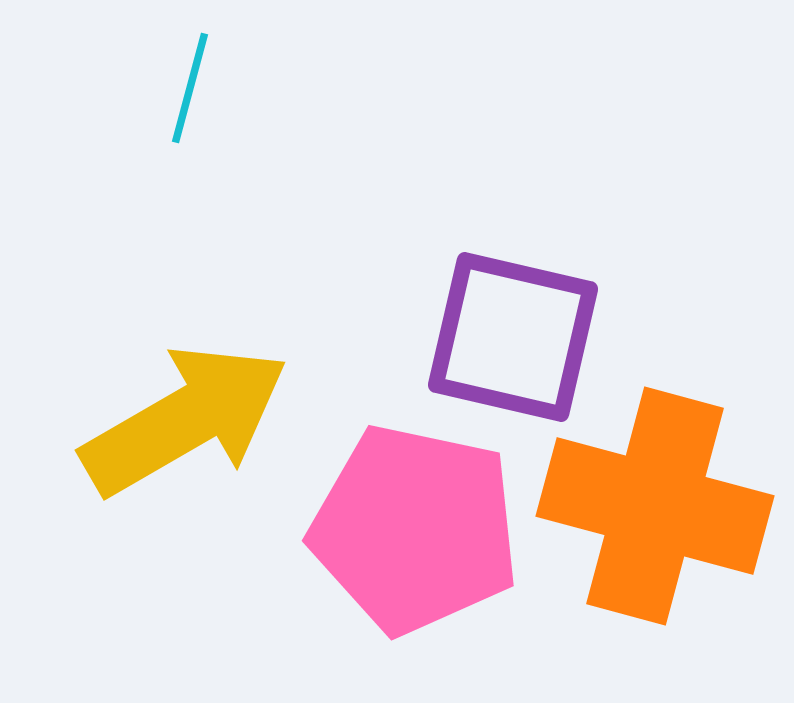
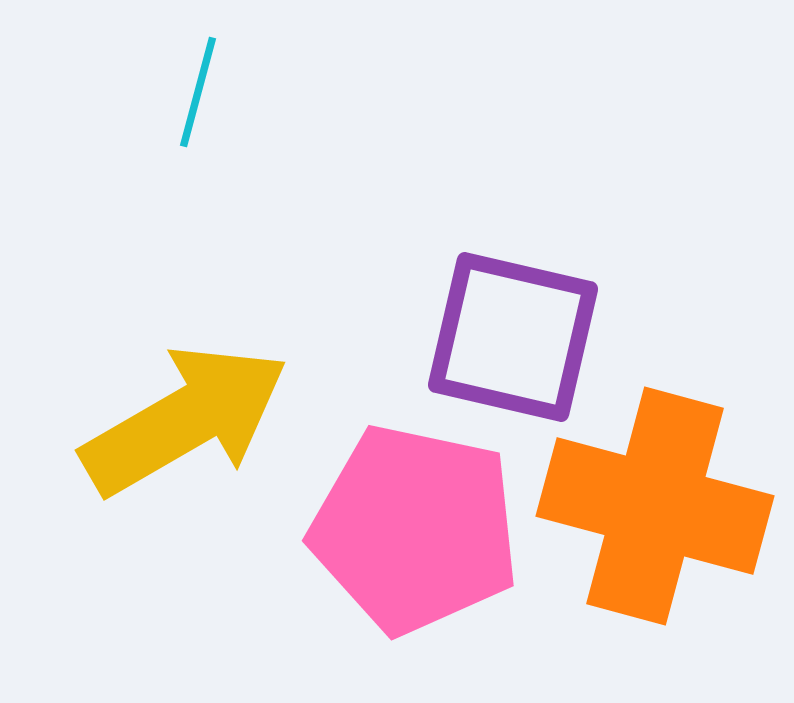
cyan line: moved 8 px right, 4 px down
